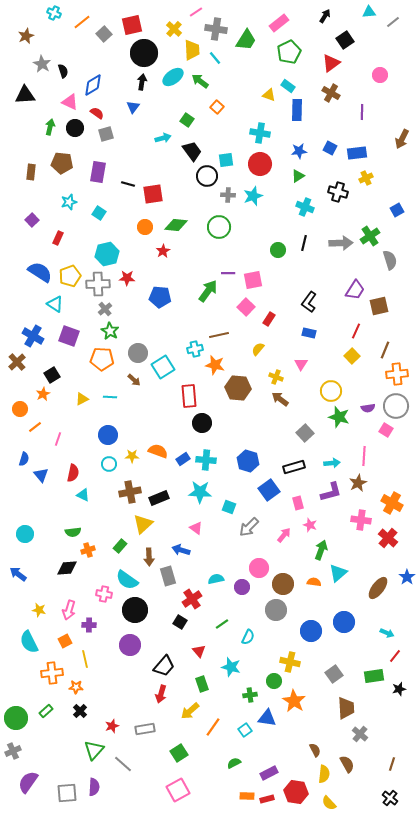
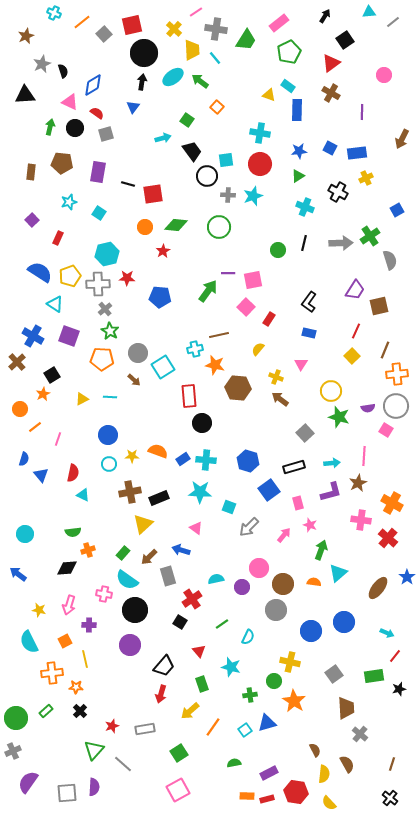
gray star at (42, 64): rotated 18 degrees clockwise
pink circle at (380, 75): moved 4 px right
black cross at (338, 192): rotated 12 degrees clockwise
green rectangle at (120, 546): moved 3 px right, 7 px down
brown arrow at (149, 557): rotated 48 degrees clockwise
pink arrow at (69, 610): moved 5 px up
blue triangle at (267, 718): moved 5 px down; rotated 24 degrees counterclockwise
green semicircle at (234, 763): rotated 16 degrees clockwise
